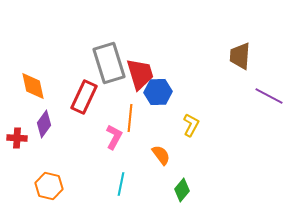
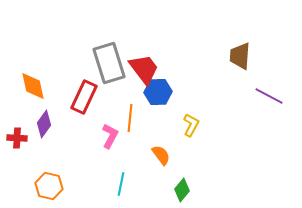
red trapezoid: moved 4 px right, 5 px up; rotated 20 degrees counterclockwise
pink L-shape: moved 4 px left, 1 px up
